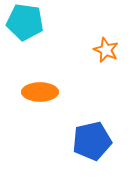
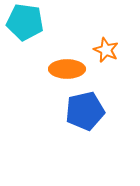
orange ellipse: moved 27 px right, 23 px up
blue pentagon: moved 7 px left, 30 px up
